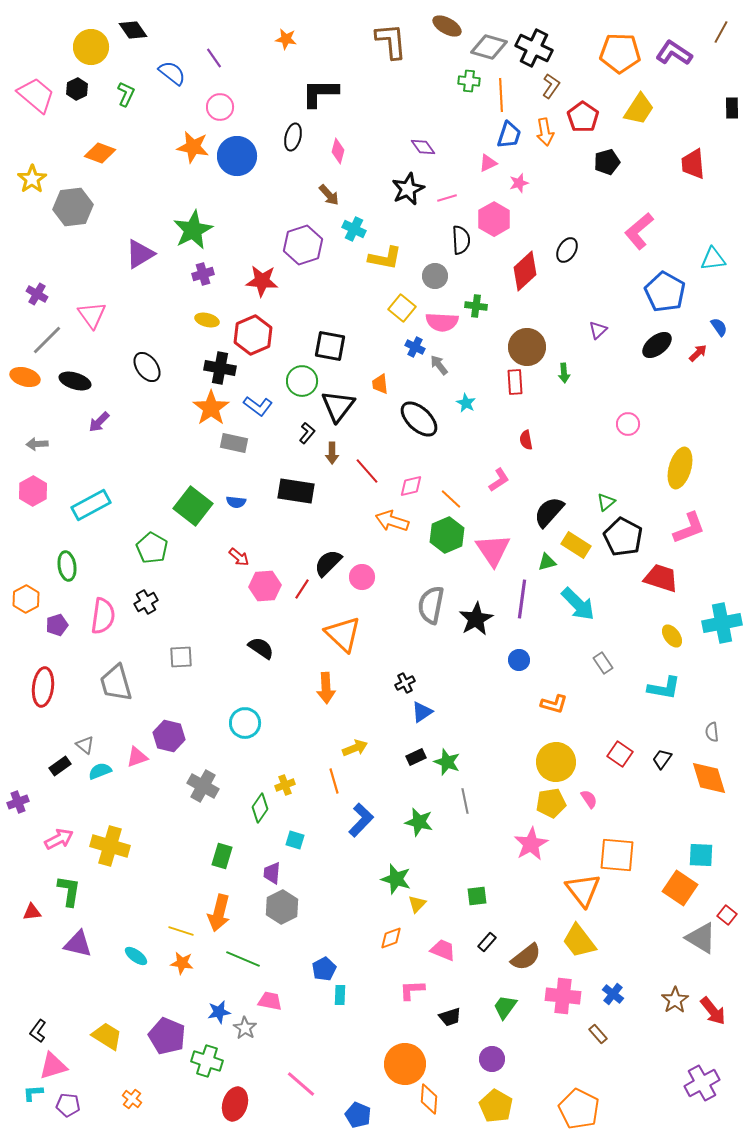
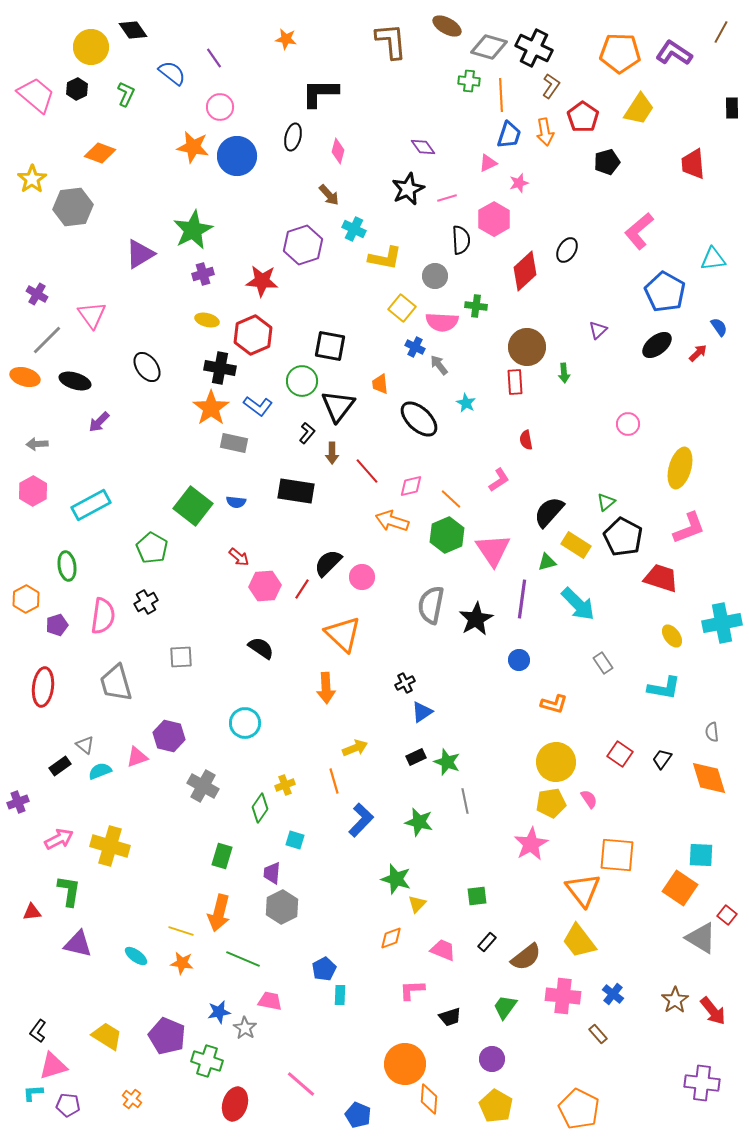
purple cross at (702, 1083): rotated 36 degrees clockwise
